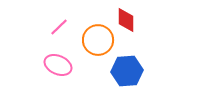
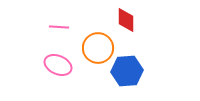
pink line: rotated 48 degrees clockwise
orange circle: moved 8 px down
